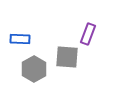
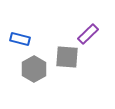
purple rectangle: rotated 25 degrees clockwise
blue rectangle: rotated 12 degrees clockwise
